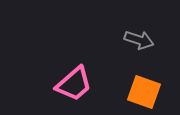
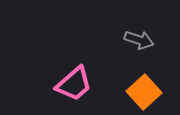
orange square: rotated 28 degrees clockwise
